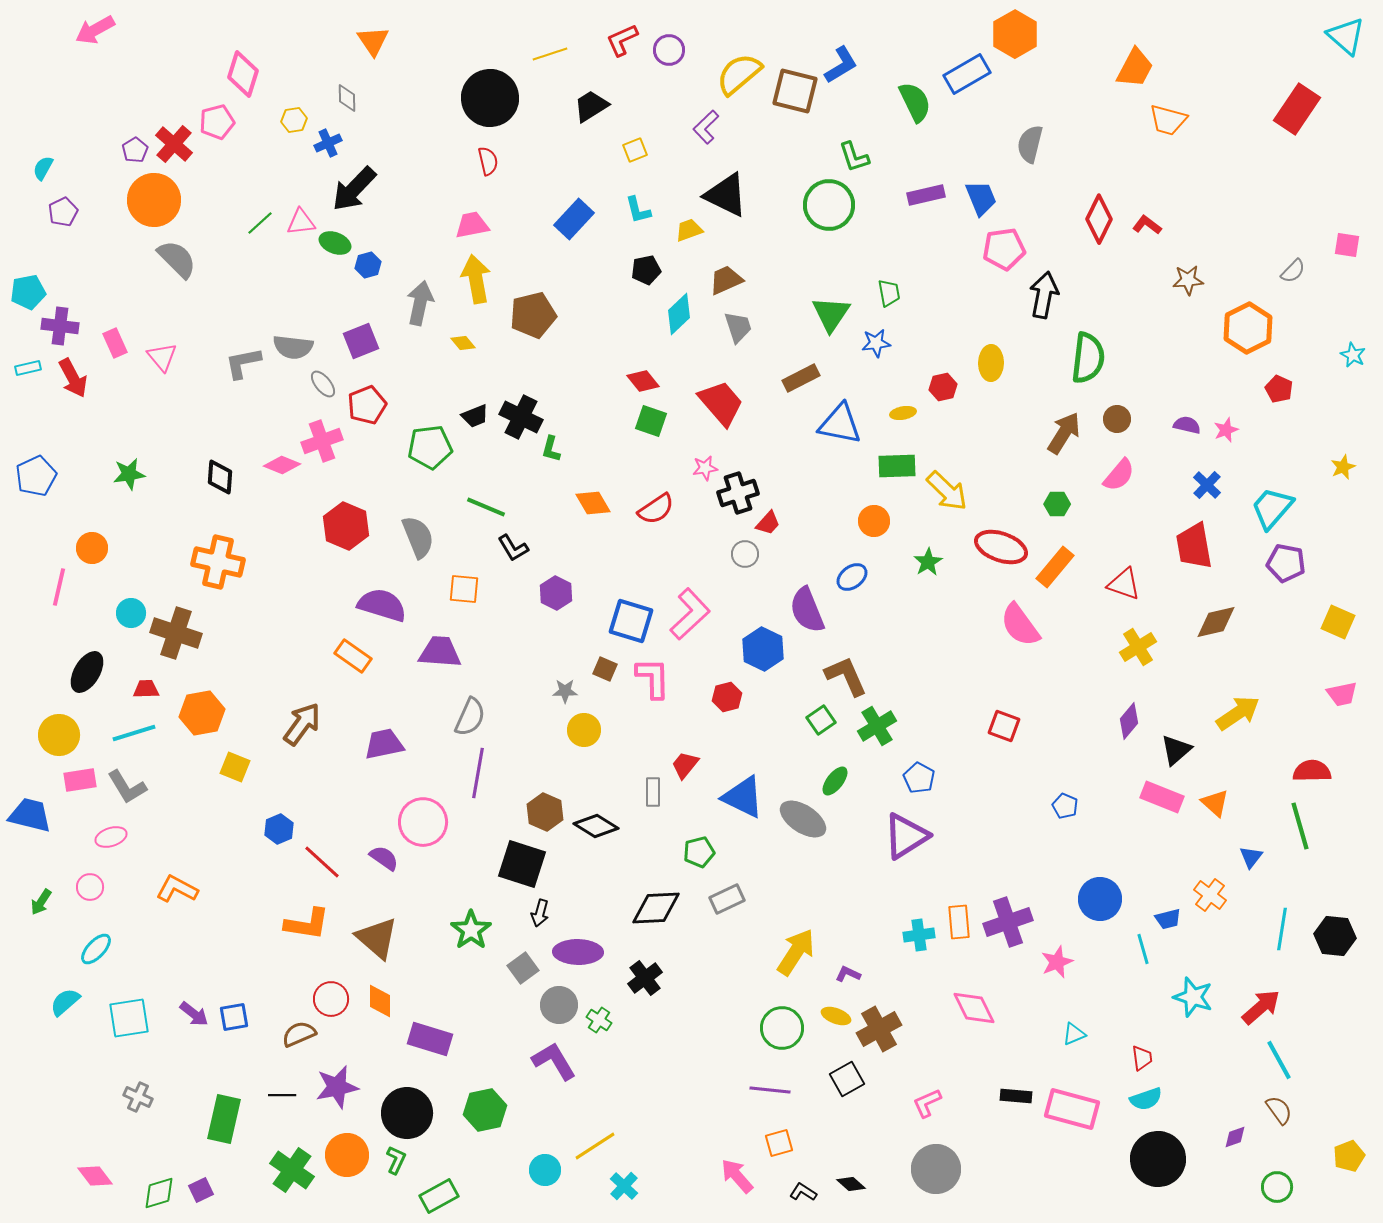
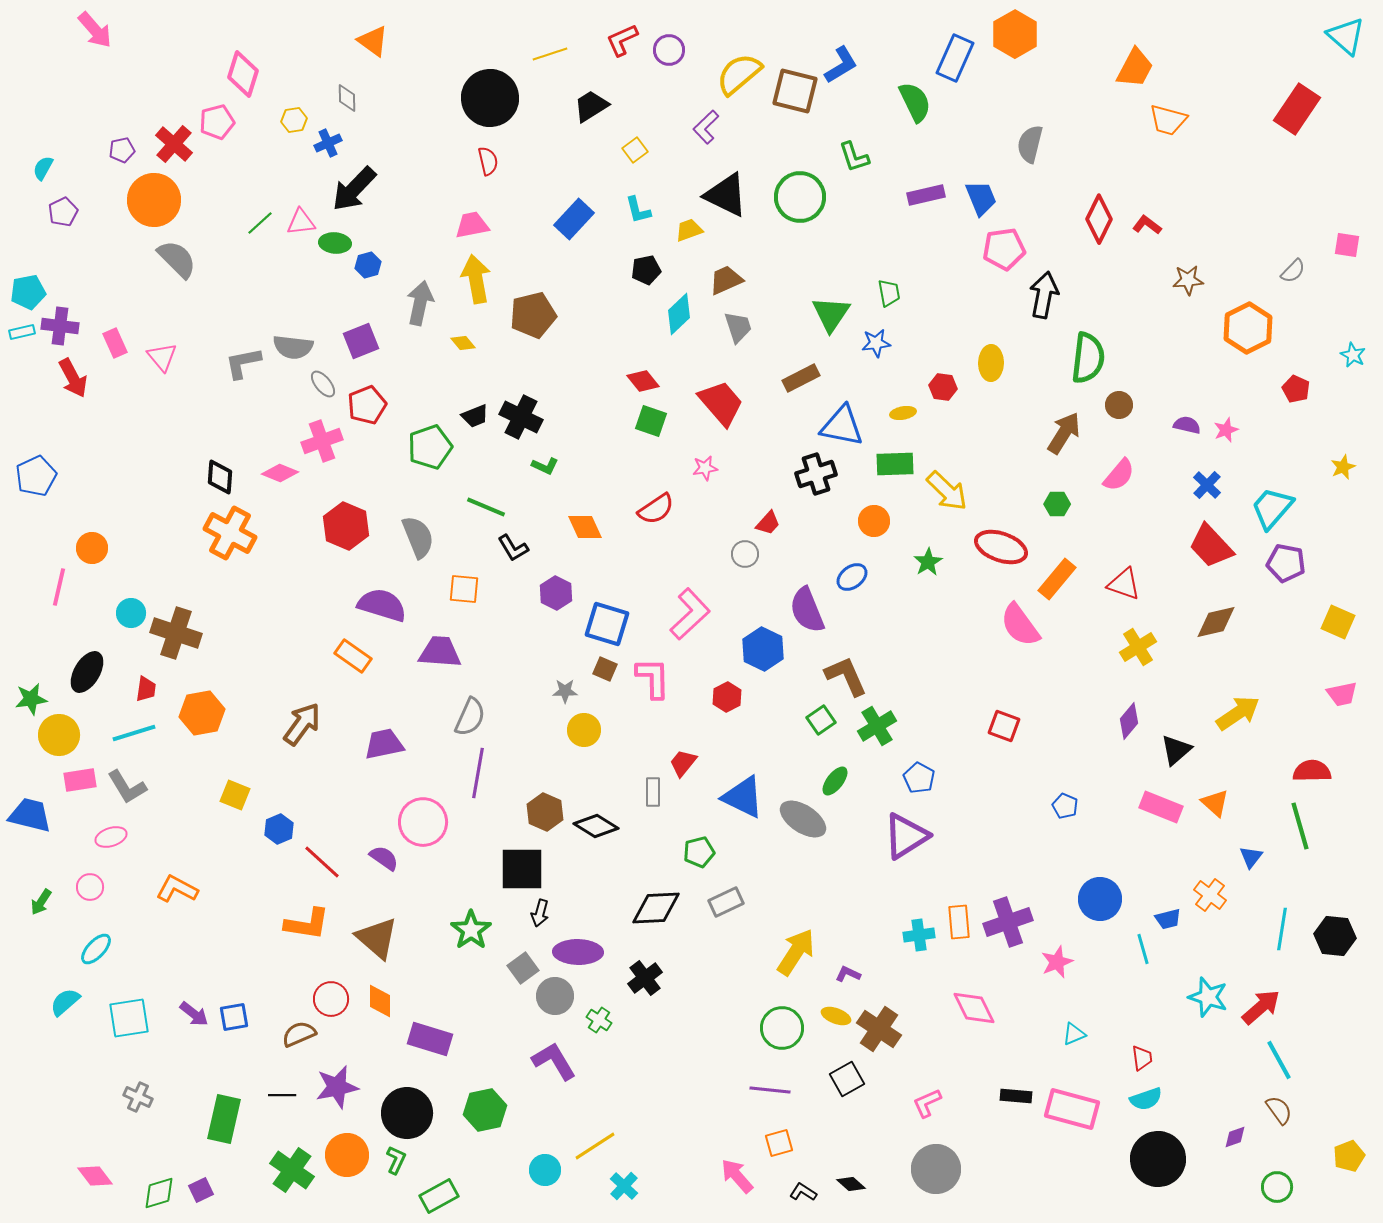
pink arrow at (95, 30): rotated 102 degrees counterclockwise
orange triangle at (373, 41): rotated 20 degrees counterclockwise
blue rectangle at (967, 74): moved 12 px left, 16 px up; rotated 36 degrees counterclockwise
purple pentagon at (135, 150): moved 13 px left; rotated 20 degrees clockwise
yellow square at (635, 150): rotated 15 degrees counterclockwise
green circle at (829, 205): moved 29 px left, 8 px up
green ellipse at (335, 243): rotated 16 degrees counterclockwise
cyan rectangle at (28, 368): moved 6 px left, 36 px up
red hexagon at (943, 387): rotated 20 degrees clockwise
red pentagon at (1279, 389): moved 17 px right
brown circle at (1117, 419): moved 2 px right, 14 px up
blue triangle at (840, 424): moved 2 px right, 2 px down
green pentagon at (430, 447): rotated 12 degrees counterclockwise
green L-shape at (551, 449): moved 6 px left, 17 px down; rotated 80 degrees counterclockwise
pink diamond at (282, 465): moved 2 px left, 8 px down
green rectangle at (897, 466): moved 2 px left, 2 px up
green star at (129, 474): moved 98 px left, 225 px down
black cross at (738, 493): moved 78 px right, 19 px up
orange diamond at (593, 503): moved 8 px left, 24 px down; rotated 6 degrees clockwise
red trapezoid at (1194, 546): moved 17 px right; rotated 33 degrees counterclockwise
orange cross at (218, 562): moved 12 px right, 29 px up; rotated 15 degrees clockwise
orange rectangle at (1055, 567): moved 2 px right, 12 px down
blue square at (631, 621): moved 24 px left, 3 px down
red trapezoid at (146, 689): rotated 100 degrees clockwise
red hexagon at (727, 697): rotated 12 degrees counterclockwise
red trapezoid at (685, 765): moved 2 px left, 2 px up
yellow square at (235, 767): moved 28 px down
pink rectangle at (1162, 797): moved 1 px left, 10 px down
black square at (522, 864): moved 5 px down; rotated 18 degrees counterclockwise
gray rectangle at (727, 899): moved 1 px left, 3 px down
cyan star at (1193, 997): moved 15 px right
gray circle at (559, 1005): moved 4 px left, 9 px up
brown cross at (879, 1029): rotated 27 degrees counterclockwise
